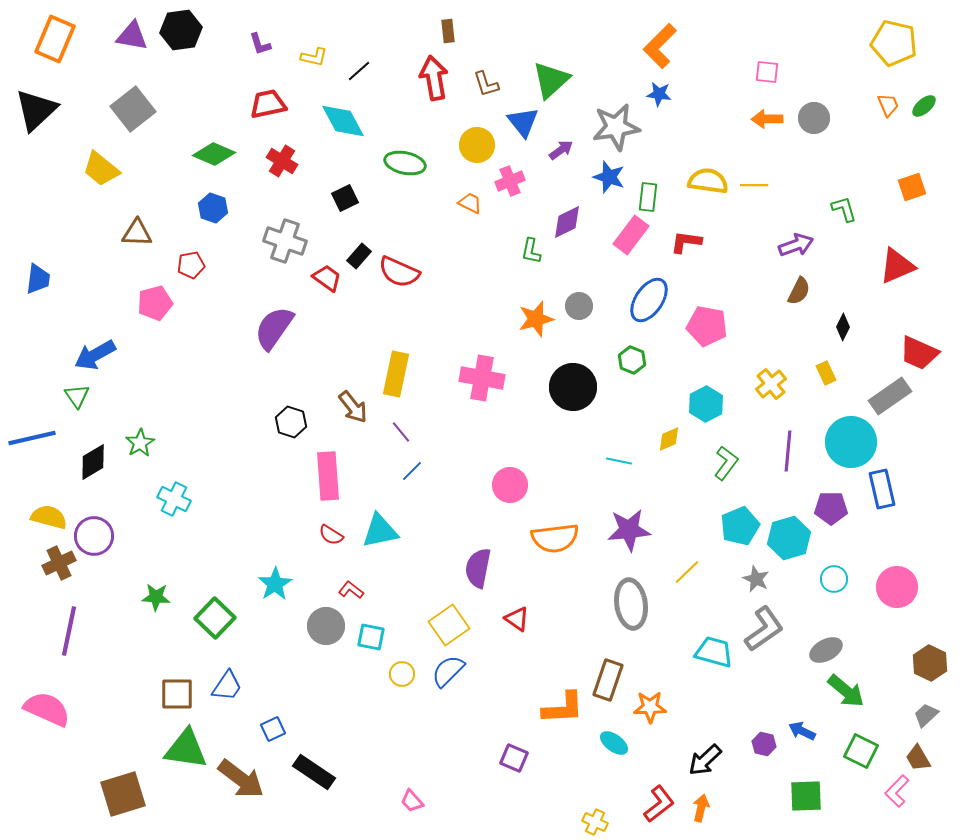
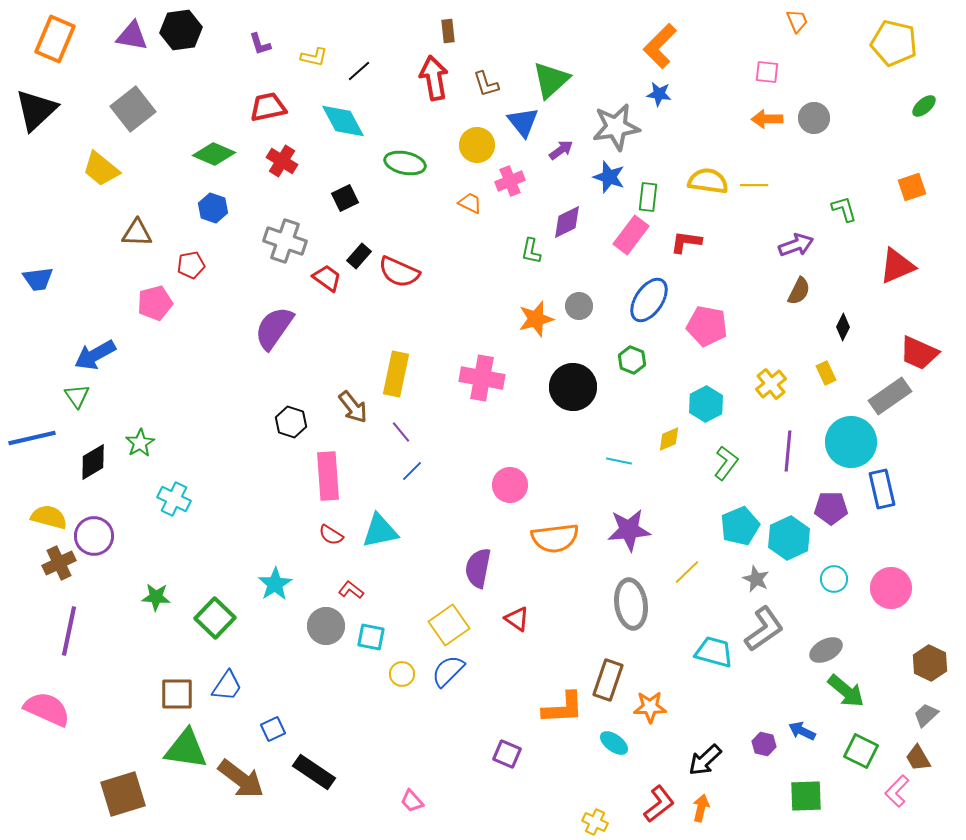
red trapezoid at (268, 104): moved 3 px down
orange trapezoid at (888, 105): moved 91 px left, 84 px up
blue trapezoid at (38, 279): rotated 76 degrees clockwise
cyan hexagon at (789, 538): rotated 9 degrees counterclockwise
pink circle at (897, 587): moved 6 px left, 1 px down
purple square at (514, 758): moved 7 px left, 4 px up
